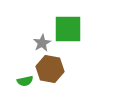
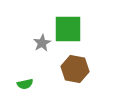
brown hexagon: moved 25 px right
green semicircle: moved 3 px down
